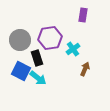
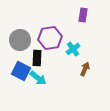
black rectangle: rotated 21 degrees clockwise
